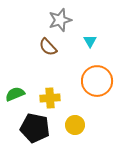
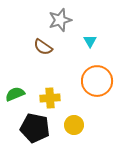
brown semicircle: moved 5 px left; rotated 12 degrees counterclockwise
yellow circle: moved 1 px left
